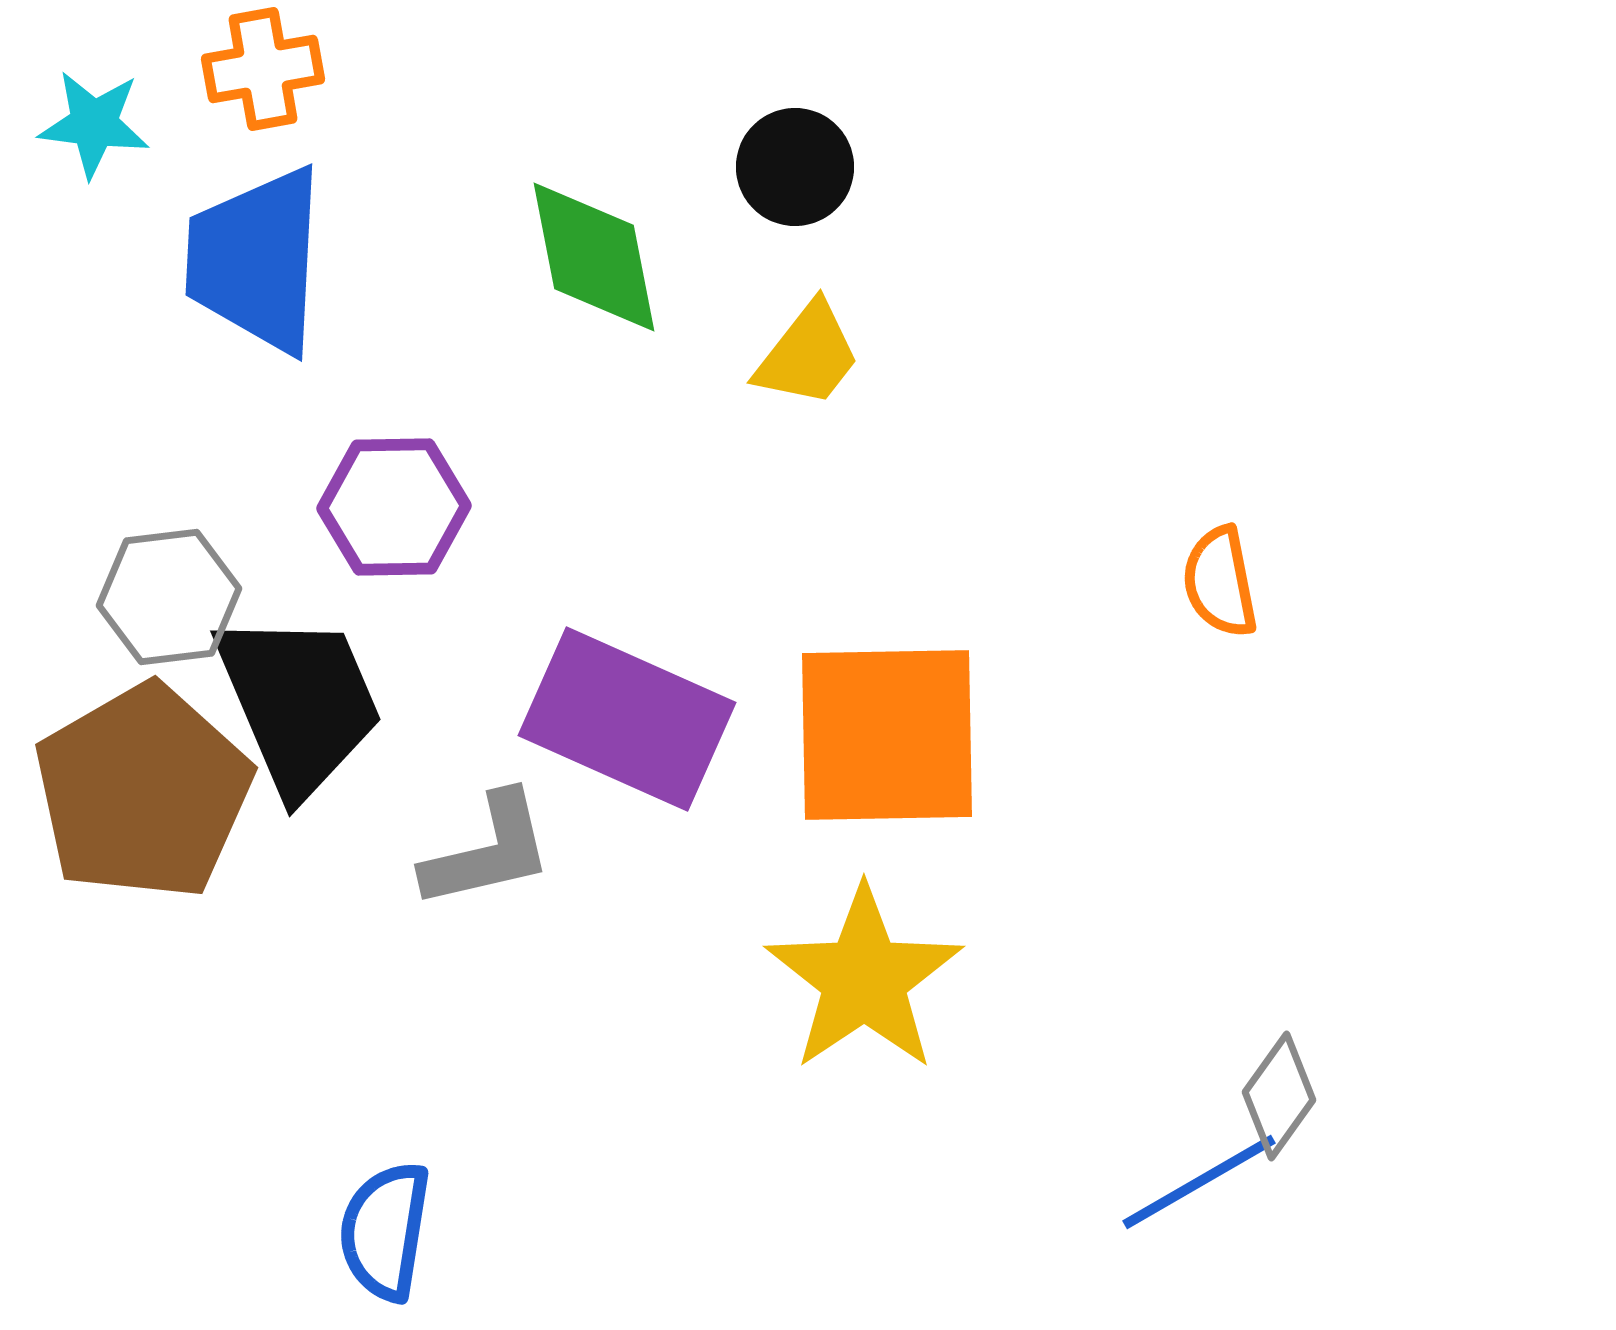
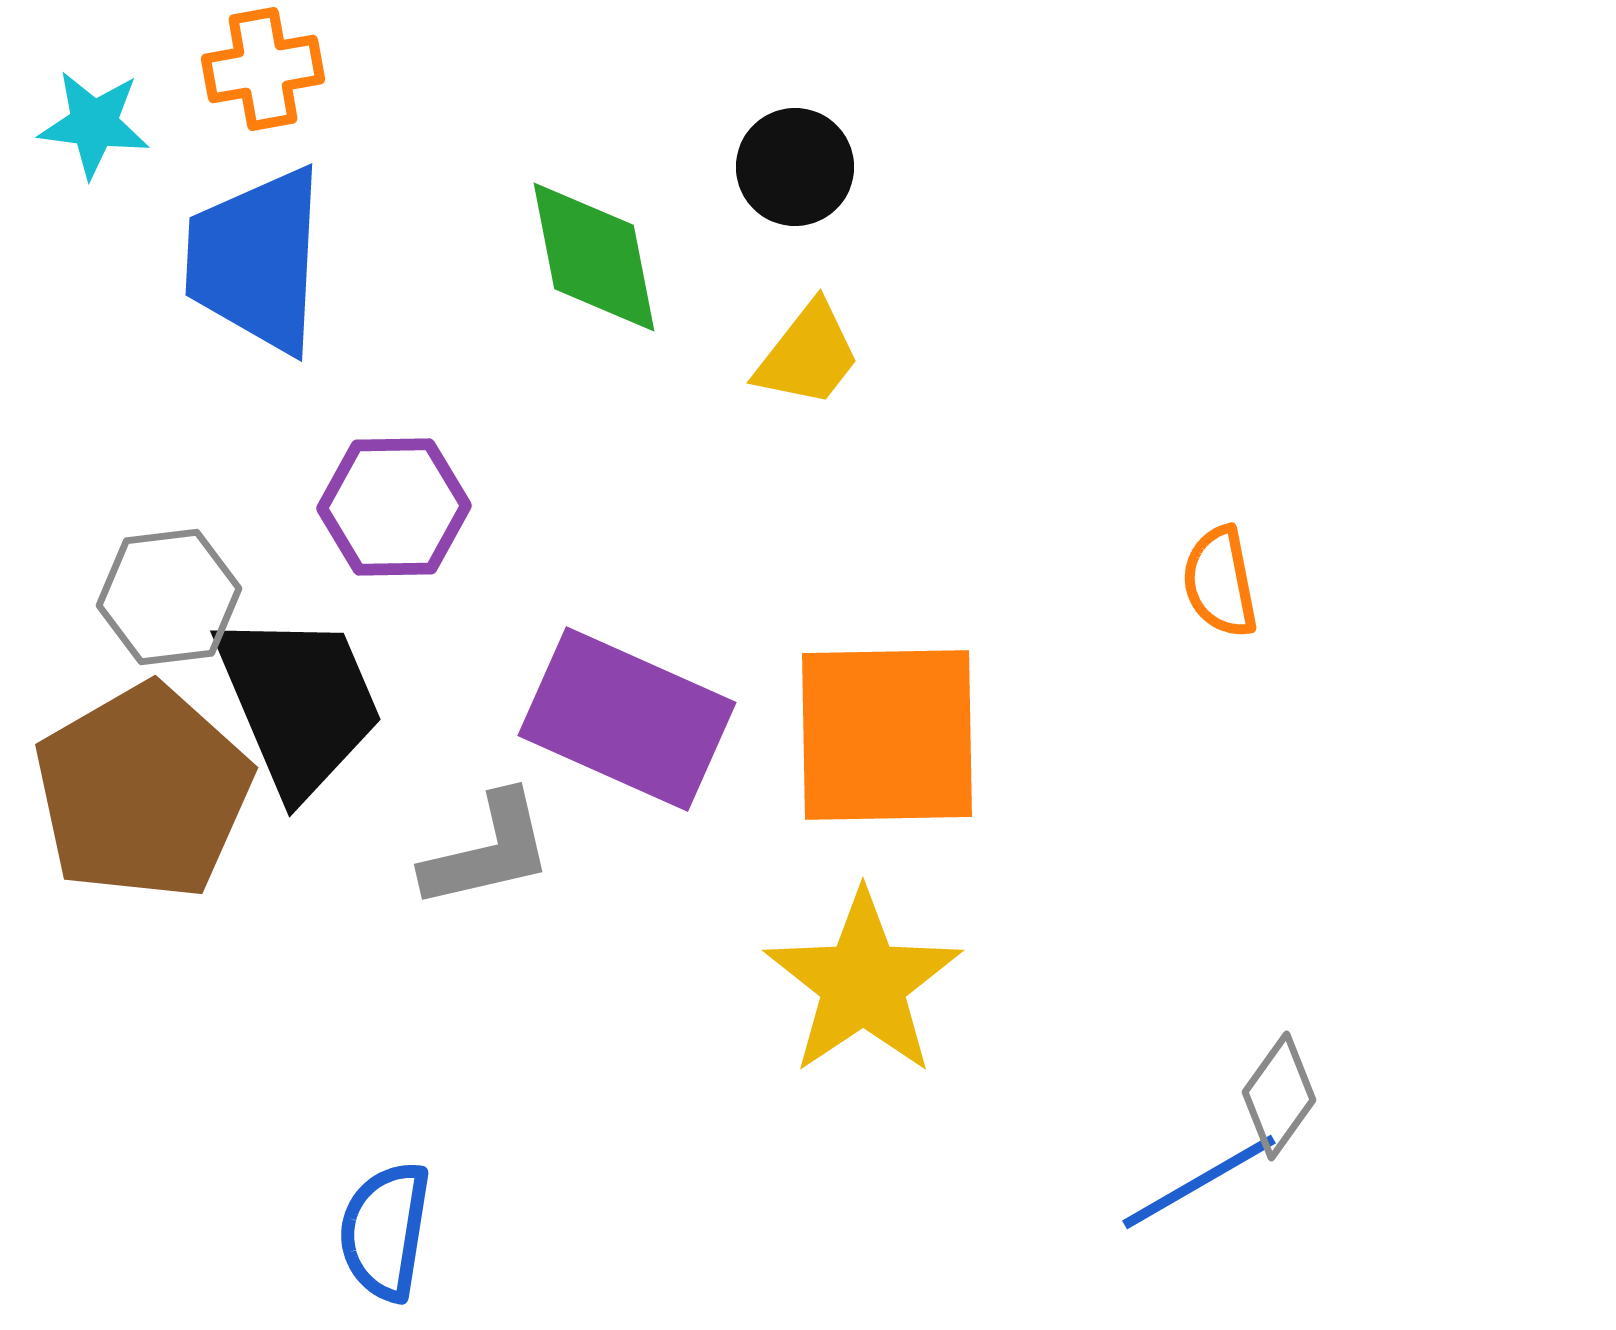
yellow star: moved 1 px left, 4 px down
